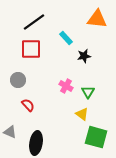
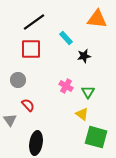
gray triangle: moved 12 px up; rotated 32 degrees clockwise
